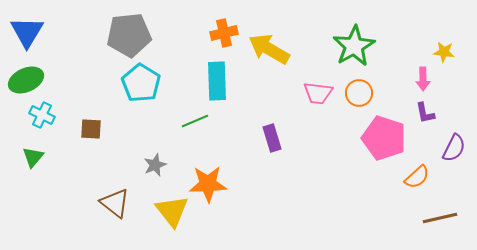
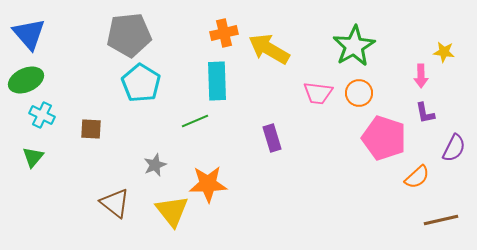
blue triangle: moved 2 px right, 2 px down; rotated 12 degrees counterclockwise
pink arrow: moved 2 px left, 3 px up
brown line: moved 1 px right, 2 px down
